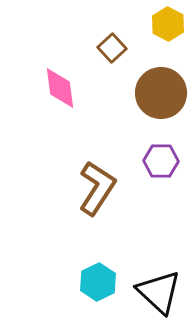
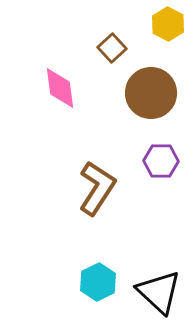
brown circle: moved 10 px left
